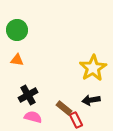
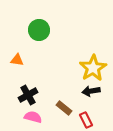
green circle: moved 22 px right
black arrow: moved 9 px up
red rectangle: moved 10 px right
